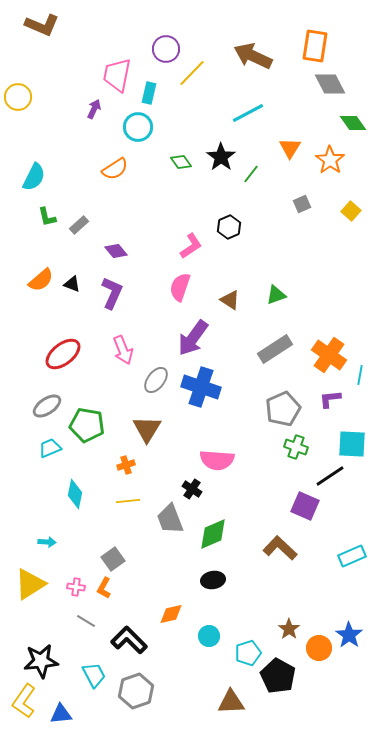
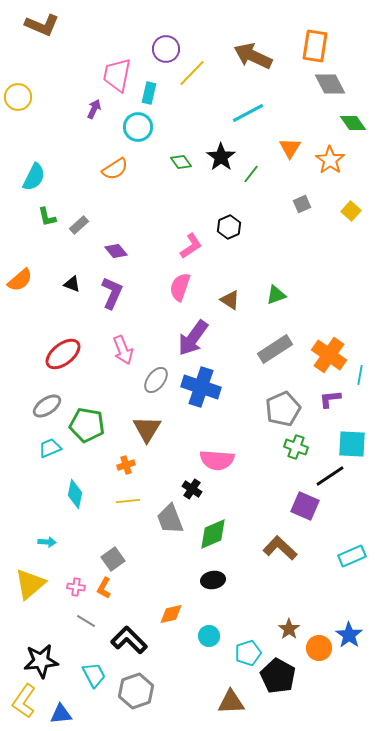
orange semicircle at (41, 280): moved 21 px left
yellow triangle at (30, 584): rotated 8 degrees counterclockwise
